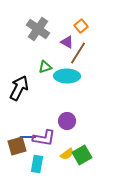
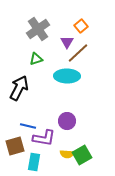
gray cross: rotated 20 degrees clockwise
purple triangle: rotated 32 degrees clockwise
brown line: rotated 15 degrees clockwise
green triangle: moved 9 px left, 8 px up
blue line: moved 11 px up; rotated 14 degrees clockwise
brown square: moved 2 px left
yellow semicircle: rotated 40 degrees clockwise
cyan rectangle: moved 3 px left, 2 px up
